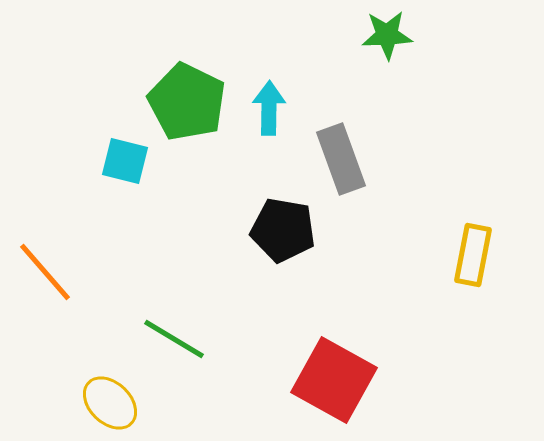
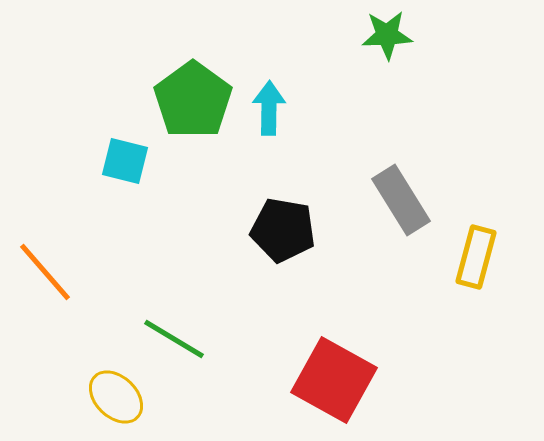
green pentagon: moved 6 px right, 2 px up; rotated 10 degrees clockwise
gray rectangle: moved 60 px right, 41 px down; rotated 12 degrees counterclockwise
yellow rectangle: moved 3 px right, 2 px down; rotated 4 degrees clockwise
yellow ellipse: moved 6 px right, 6 px up
